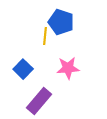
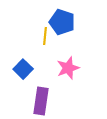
blue pentagon: moved 1 px right
pink star: rotated 15 degrees counterclockwise
purple rectangle: moved 2 px right; rotated 32 degrees counterclockwise
